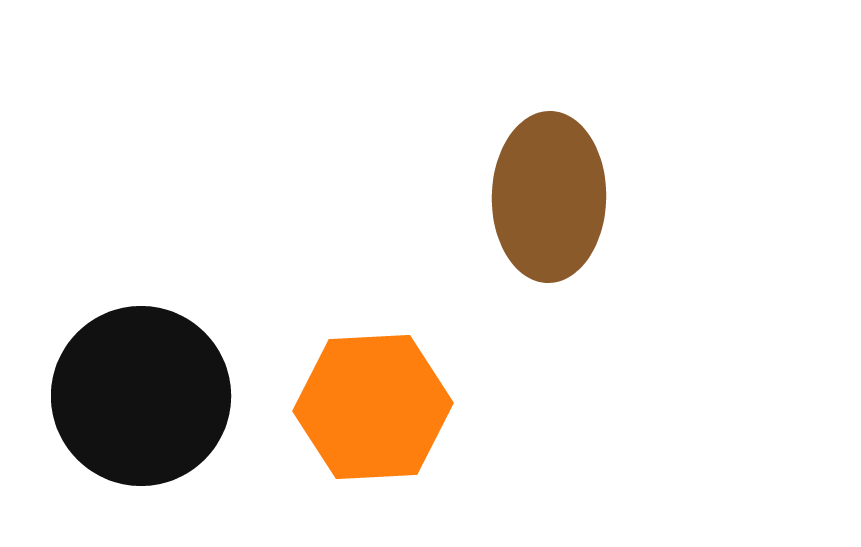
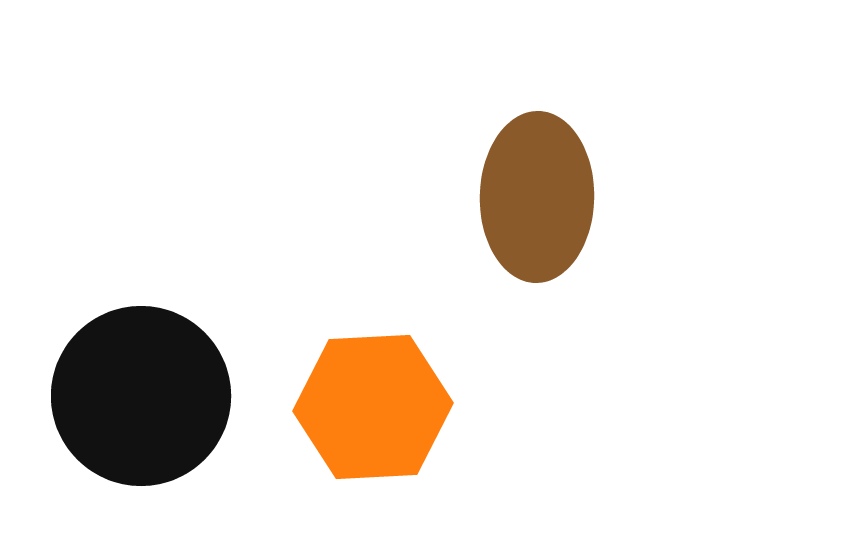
brown ellipse: moved 12 px left
